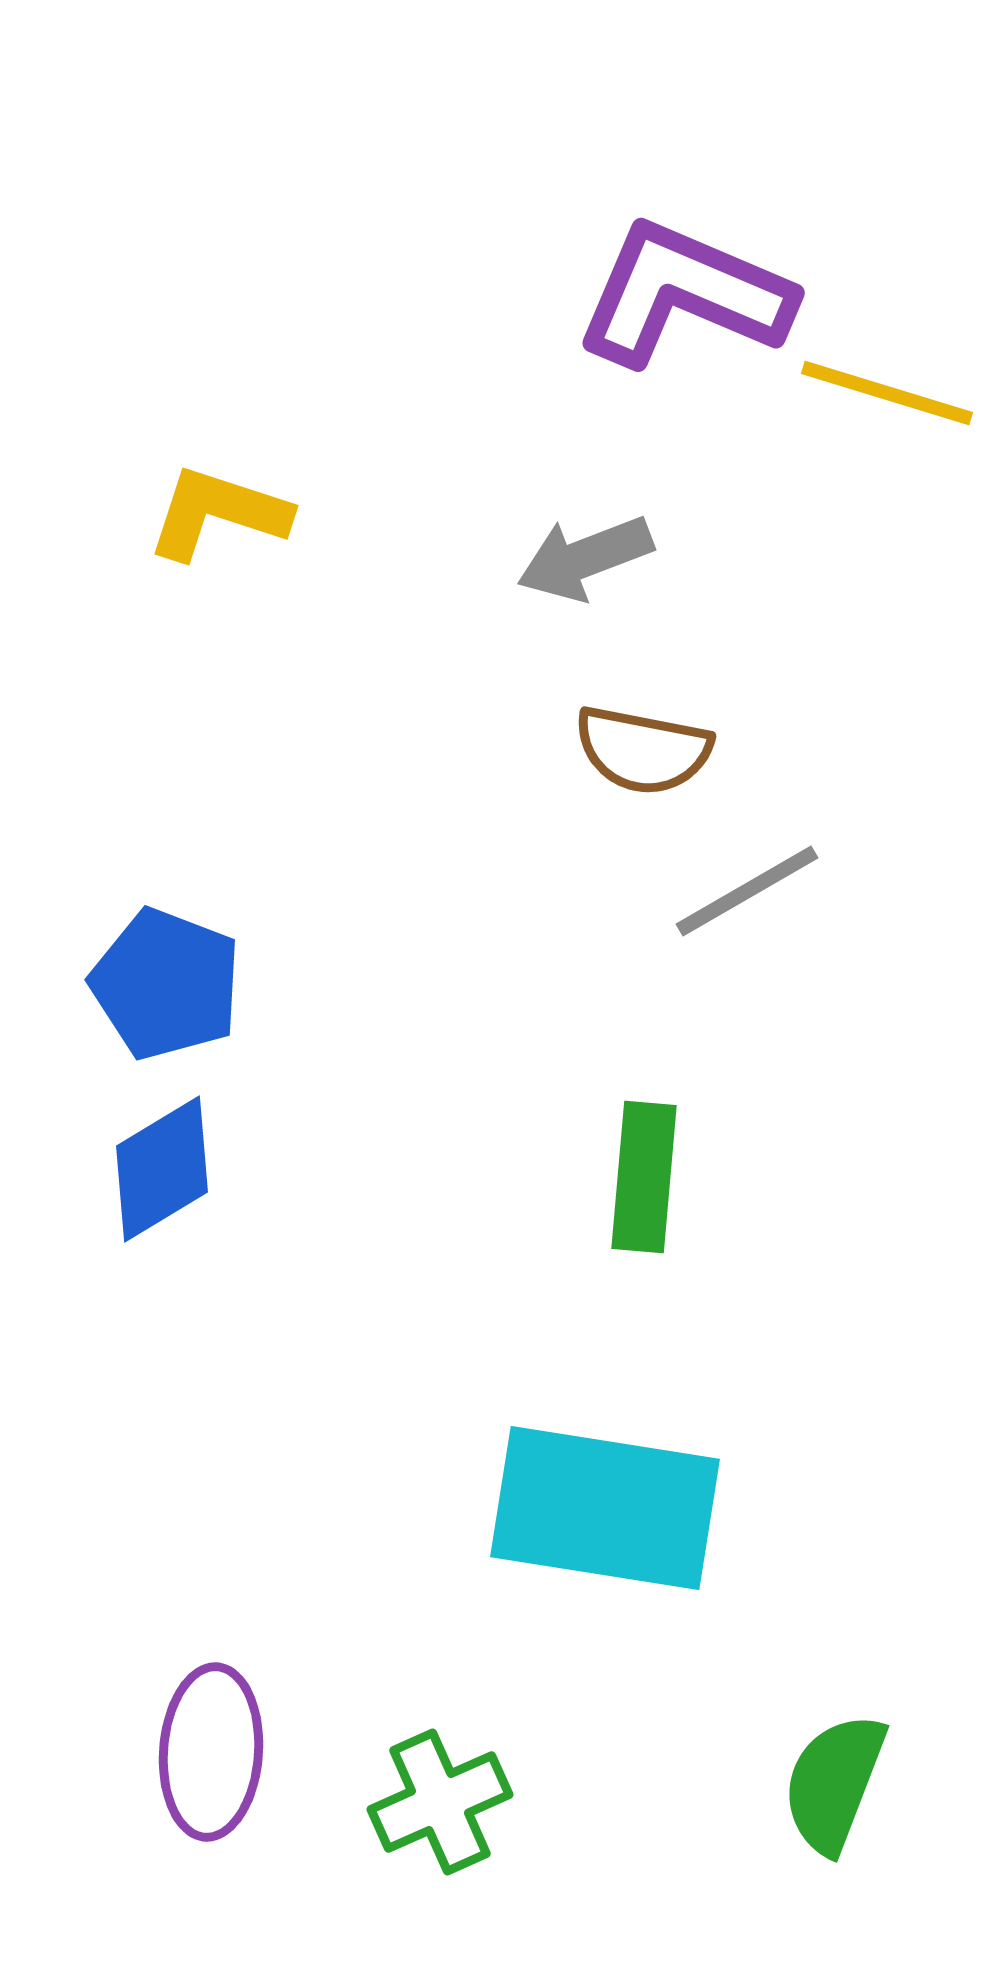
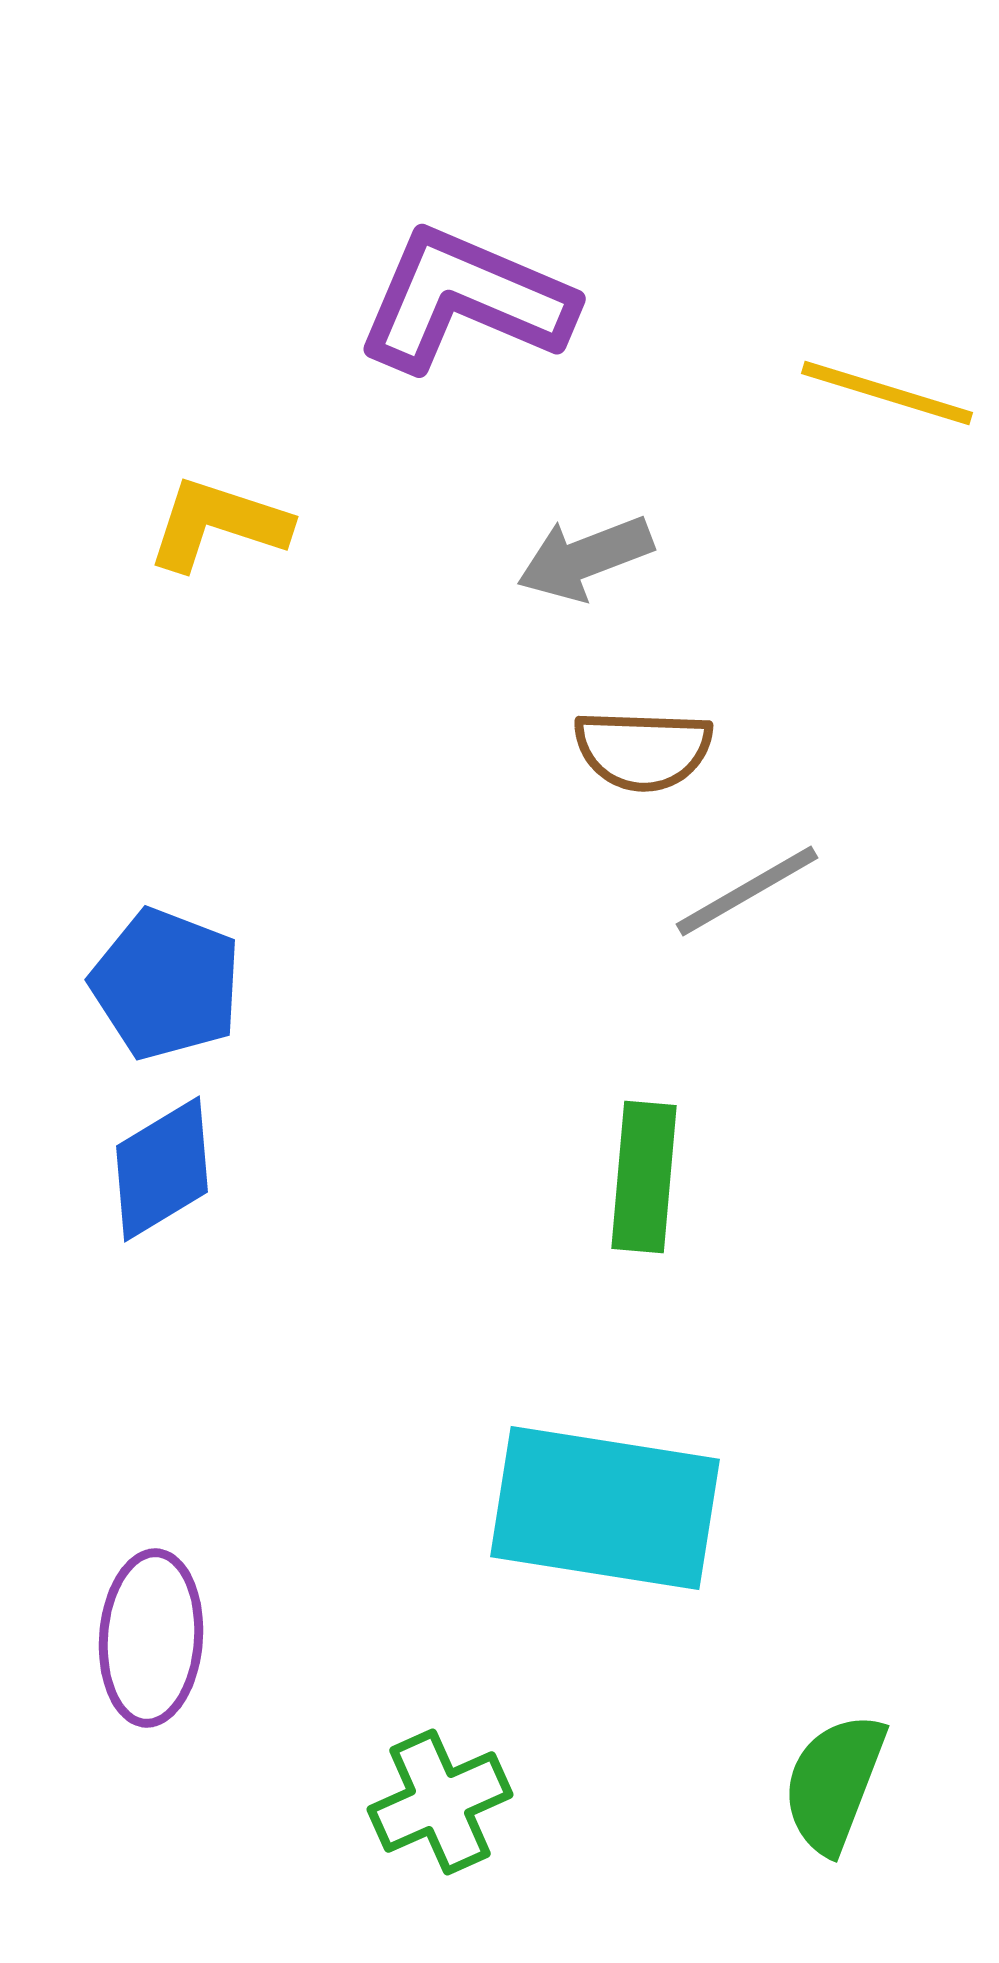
purple L-shape: moved 219 px left, 6 px down
yellow L-shape: moved 11 px down
brown semicircle: rotated 9 degrees counterclockwise
purple ellipse: moved 60 px left, 114 px up
